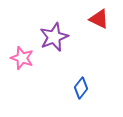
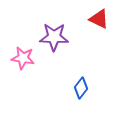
purple star: rotated 24 degrees clockwise
pink star: moved 1 px right; rotated 10 degrees counterclockwise
